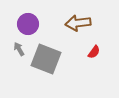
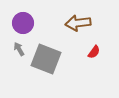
purple circle: moved 5 px left, 1 px up
